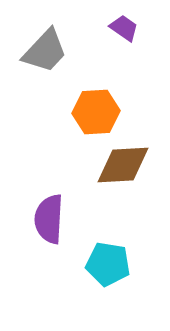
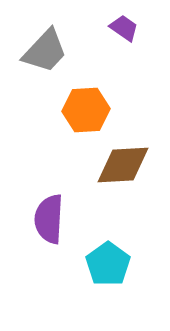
orange hexagon: moved 10 px left, 2 px up
cyan pentagon: rotated 27 degrees clockwise
